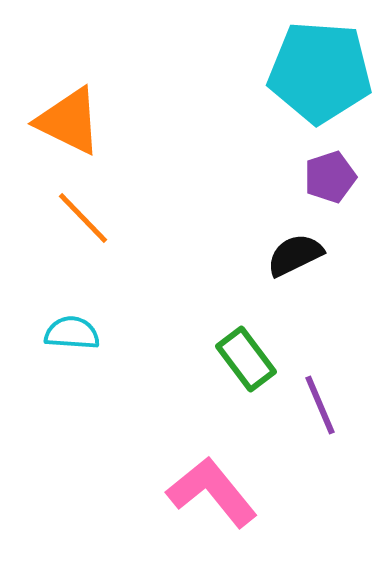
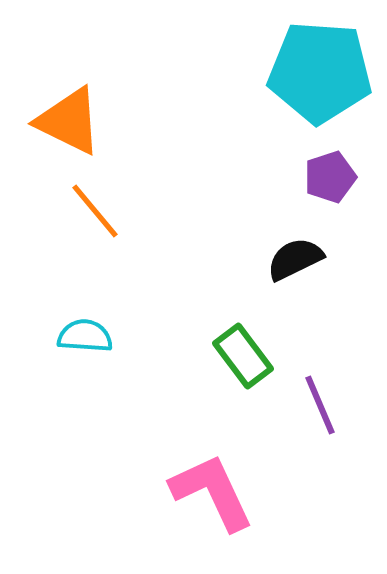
orange line: moved 12 px right, 7 px up; rotated 4 degrees clockwise
black semicircle: moved 4 px down
cyan semicircle: moved 13 px right, 3 px down
green rectangle: moved 3 px left, 3 px up
pink L-shape: rotated 14 degrees clockwise
